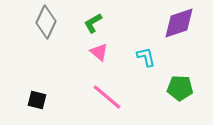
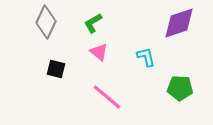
black square: moved 19 px right, 31 px up
